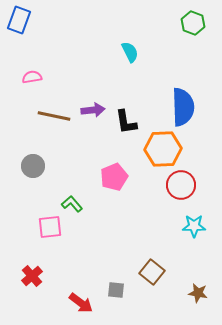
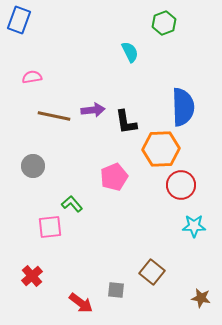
green hexagon: moved 29 px left; rotated 20 degrees clockwise
orange hexagon: moved 2 px left
brown star: moved 3 px right, 5 px down
